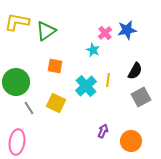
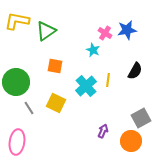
yellow L-shape: moved 1 px up
pink cross: rotated 16 degrees counterclockwise
gray square: moved 21 px down
